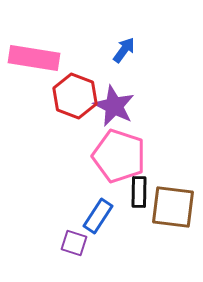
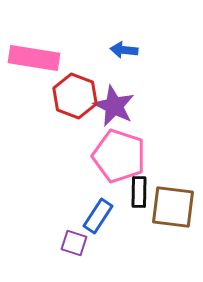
blue arrow: rotated 120 degrees counterclockwise
